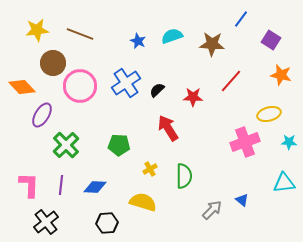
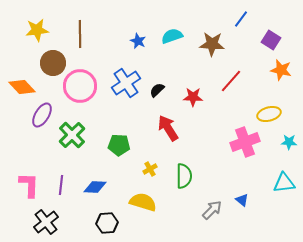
brown line: rotated 68 degrees clockwise
orange star: moved 5 px up
green cross: moved 6 px right, 10 px up
